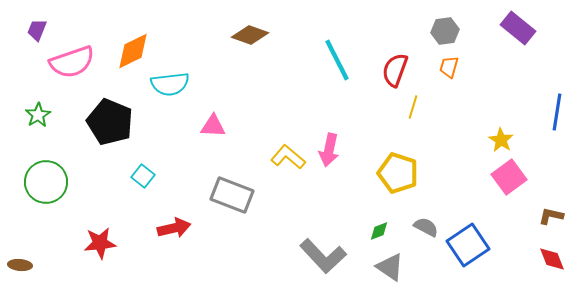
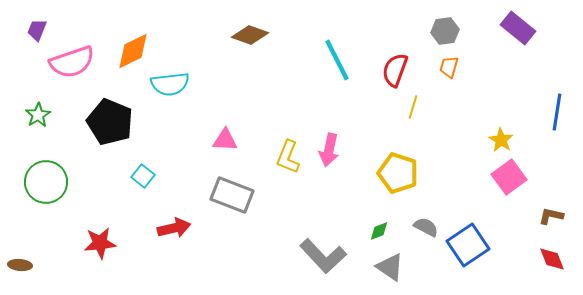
pink triangle: moved 12 px right, 14 px down
yellow L-shape: rotated 108 degrees counterclockwise
